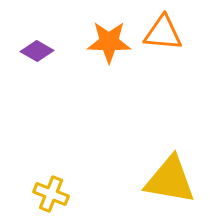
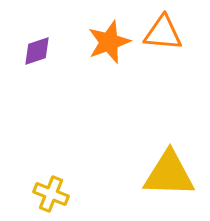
orange star: rotated 21 degrees counterclockwise
purple diamond: rotated 48 degrees counterclockwise
yellow triangle: moved 1 px left, 6 px up; rotated 8 degrees counterclockwise
